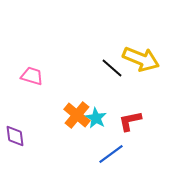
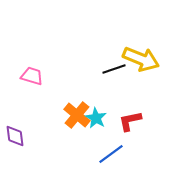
black line: moved 2 px right, 1 px down; rotated 60 degrees counterclockwise
